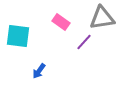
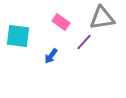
blue arrow: moved 12 px right, 15 px up
